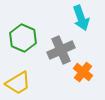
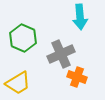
cyan arrow: moved 1 px left, 1 px up; rotated 15 degrees clockwise
gray cross: moved 4 px down
orange cross: moved 6 px left, 5 px down; rotated 18 degrees counterclockwise
